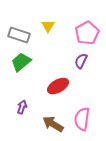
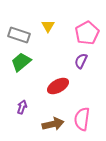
brown arrow: rotated 135 degrees clockwise
